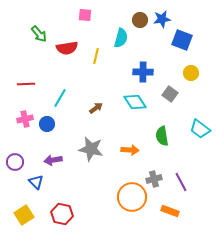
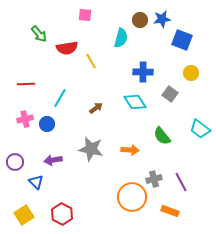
yellow line: moved 5 px left, 5 px down; rotated 42 degrees counterclockwise
green semicircle: rotated 30 degrees counterclockwise
red hexagon: rotated 15 degrees clockwise
